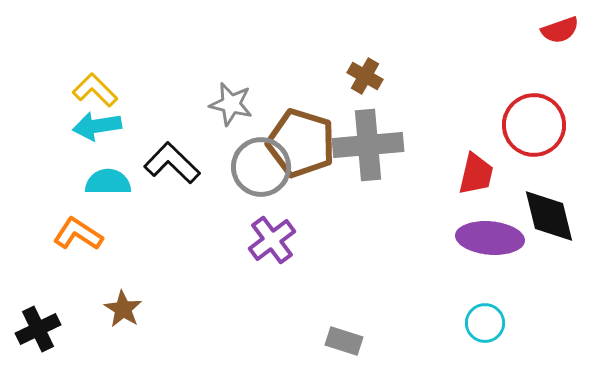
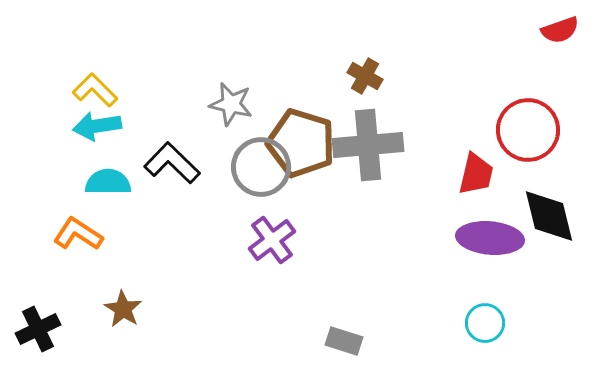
red circle: moved 6 px left, 5 px down
